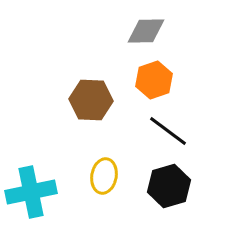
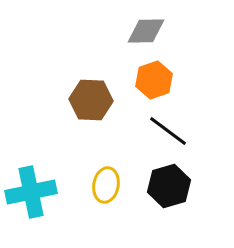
yellow ellipse: moved 2 px right, 9 px down
